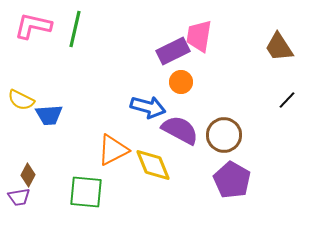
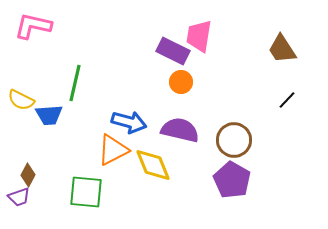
green line: moved 54 px down
brown trapezoid: moved 3 px right, 2 px down
purple rectangle: rotated 52 degrees clockwise
blue arrow: moved 19 px left, 15 px down
purple semicircle: rotated 15 degrees counterclockwise
brown circle: moved 10 px right, 5 px down
purple trapezoid: rotated 10 degrees counterclockwise
